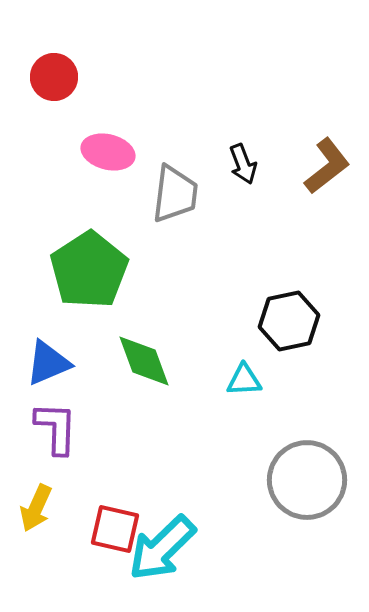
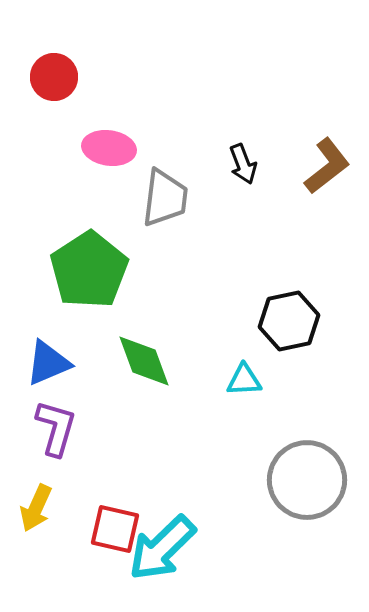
pink ellipse: moved 1 px right, 4 px up; rotated 6 degrees counterclockwise
gray trapezoid: moved 10 px left, 4 px down
purple L-shape: rotated 14 degrees clockwise
